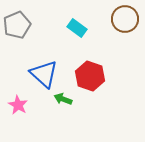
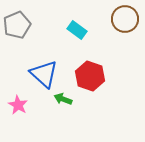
cyan rectangle: moved 2 px down
